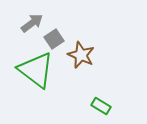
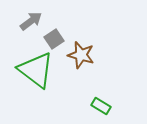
gray arrow: moved 1 px left, 2 px up
brown star: rotated 8 degrees counterclockwise
